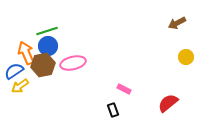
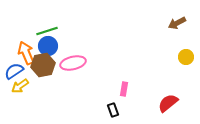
pink rectangle: rotated 72 degrees clockwise
